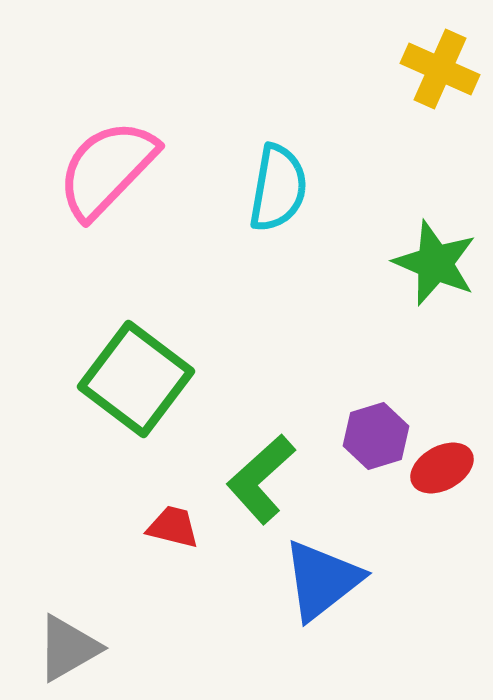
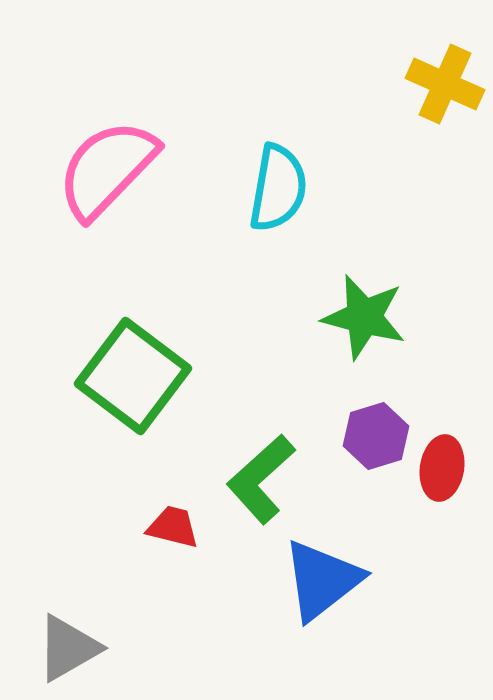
yellow cross: moved 5 px right, 15 px down
green star: moved 71 px left, 54 px down; rotated 8 degrees counterclockwise
green square: moved 3 px left, 3 px up
red ellipse: rotated 52 degrees counterclockwise
